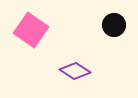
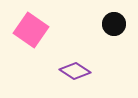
black circle: moved 1 px up
